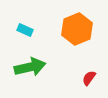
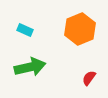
orange hexagon: moved 3 px right
